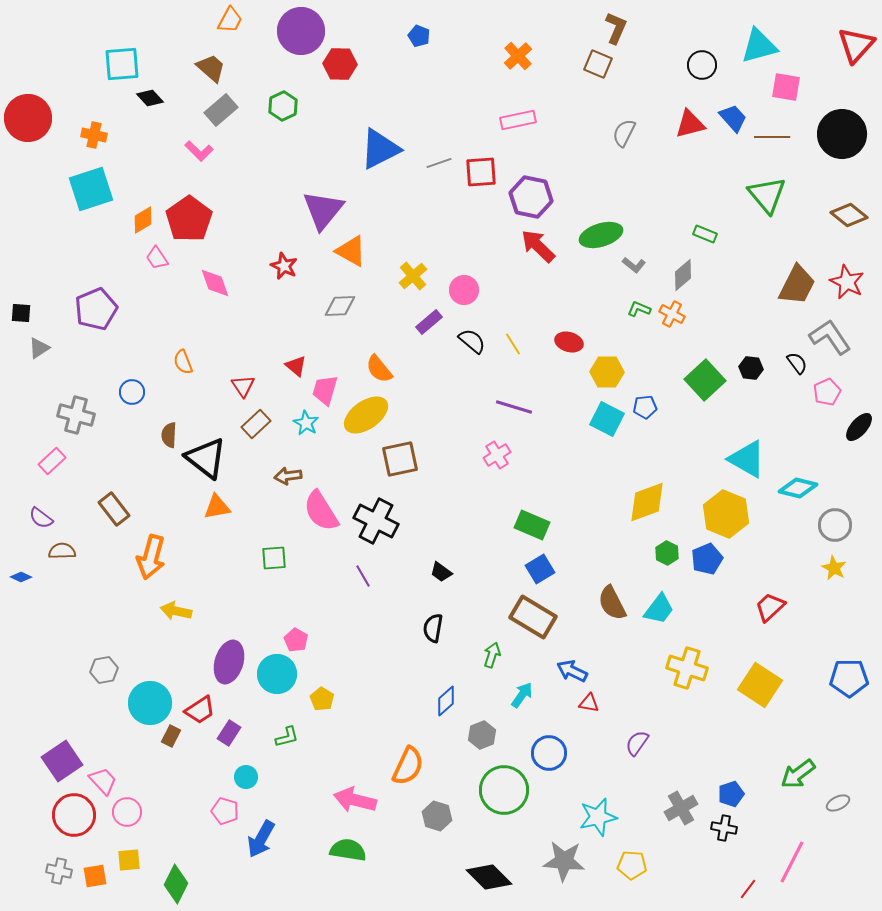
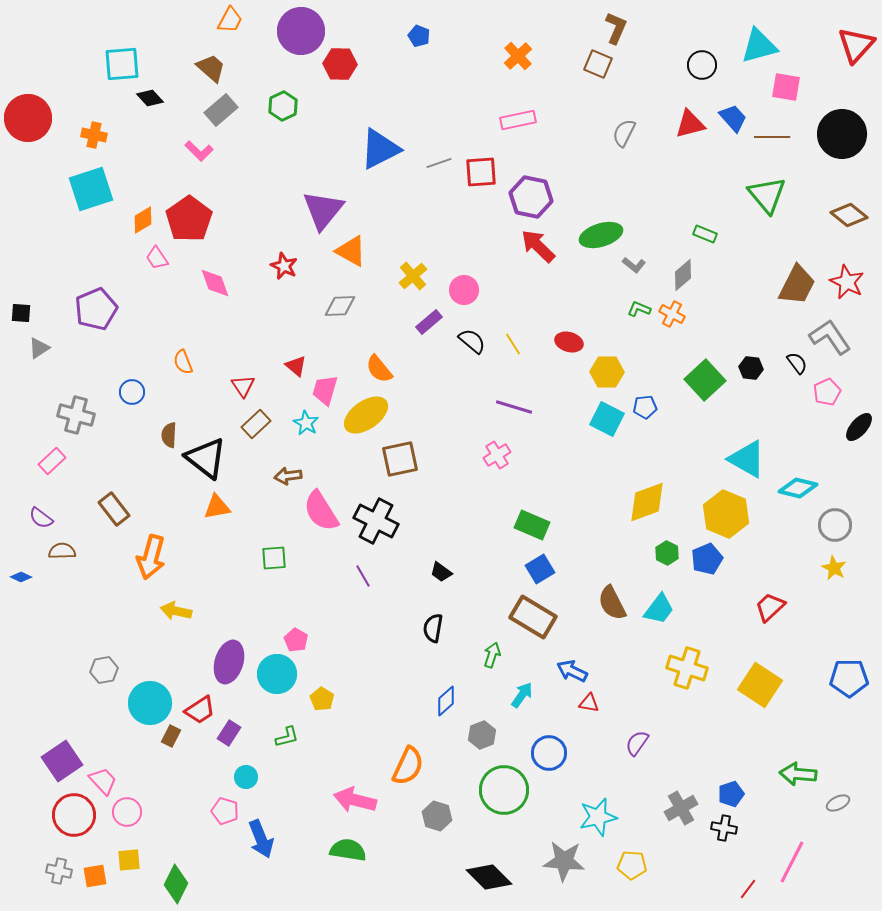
green arrow at (798, 774): rotated 42 degrees clockwise
blue arrow at (261, 839): rotated 51 degrees counterclockwise
